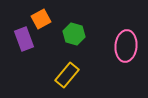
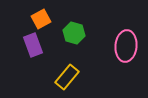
green hexagon: moved 1 px up
purple rectangle: moved 9 px right, 6 px down
yellow rectangle: moved 2 px down
